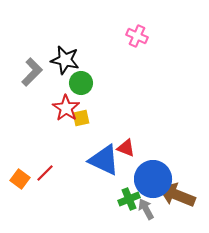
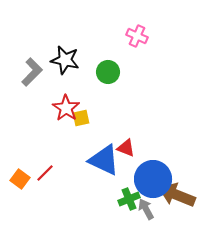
green circle: moved 27 px right, 11 px up
